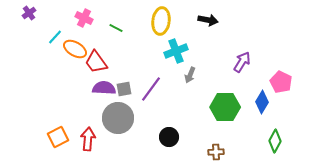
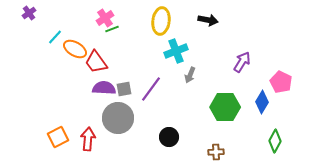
pink cross: moved 21 px right; rotated 30 degrees clockwise
green line: moved 4 px left, 1 px down; rotated 48 degrees counterclockwise
